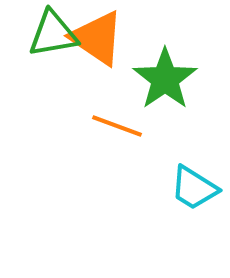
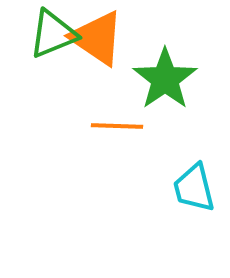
green triangle: rotated 12 degrees counterclockwise
orange line: rotated 18 degrees counterclockwise
cyan trapezoid: rotated 44 degrees clockwise
